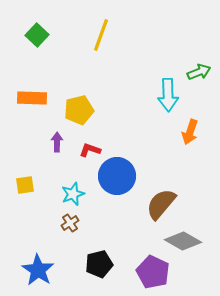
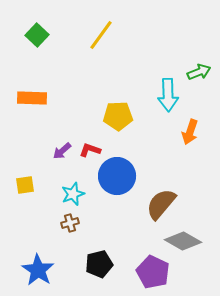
yellow line: rotated 16 degrees clockwise
yellow pentagon: moved 39 px right, 6 px down; rotated 12 degrees clockwise
purple arrow: moved 5 px right, 9 px down; rotated 132 degrees counterclockwise
brown cross: rotated 18 degrees clockwise
